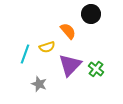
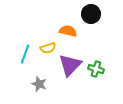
orange semicircle: rotated 36 degrees counterclockwise
yellow semicircle: moved 1 px right, 1 px down
green cross: rotated 21 degrees counterclockwise
